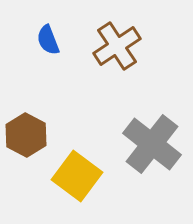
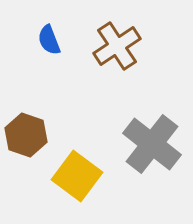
blue semicircle: moved 1 px right
brown hexagon: rotated 9 degrees counterclockwise
